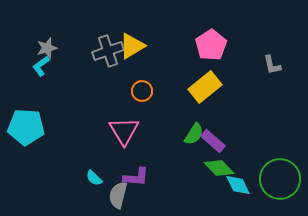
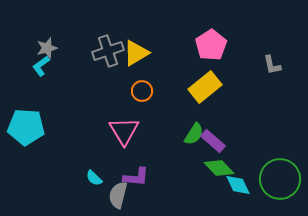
yellow triangle: moved 4 px right, 7 px down
